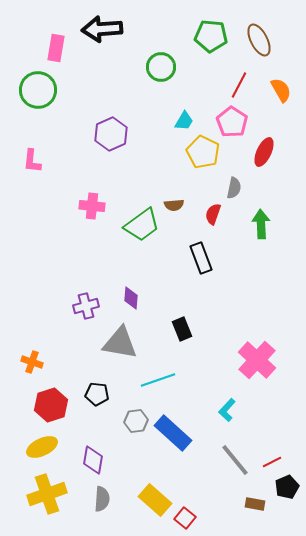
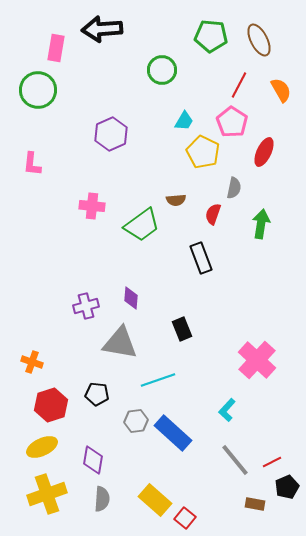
green circle at (161, 67): moved 1 px right, 3 px down
pink L-shape at (32, 161): moved 3 px down
brown semicircle at (174, 205): moved 2 px right, 5 px up
green arrow at (261, 224): rotated 12 degrees clockwise
